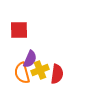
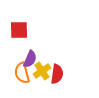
yellow cross: moved 2 px right, 1 px down; rotated 12 degrees counterclockwise
